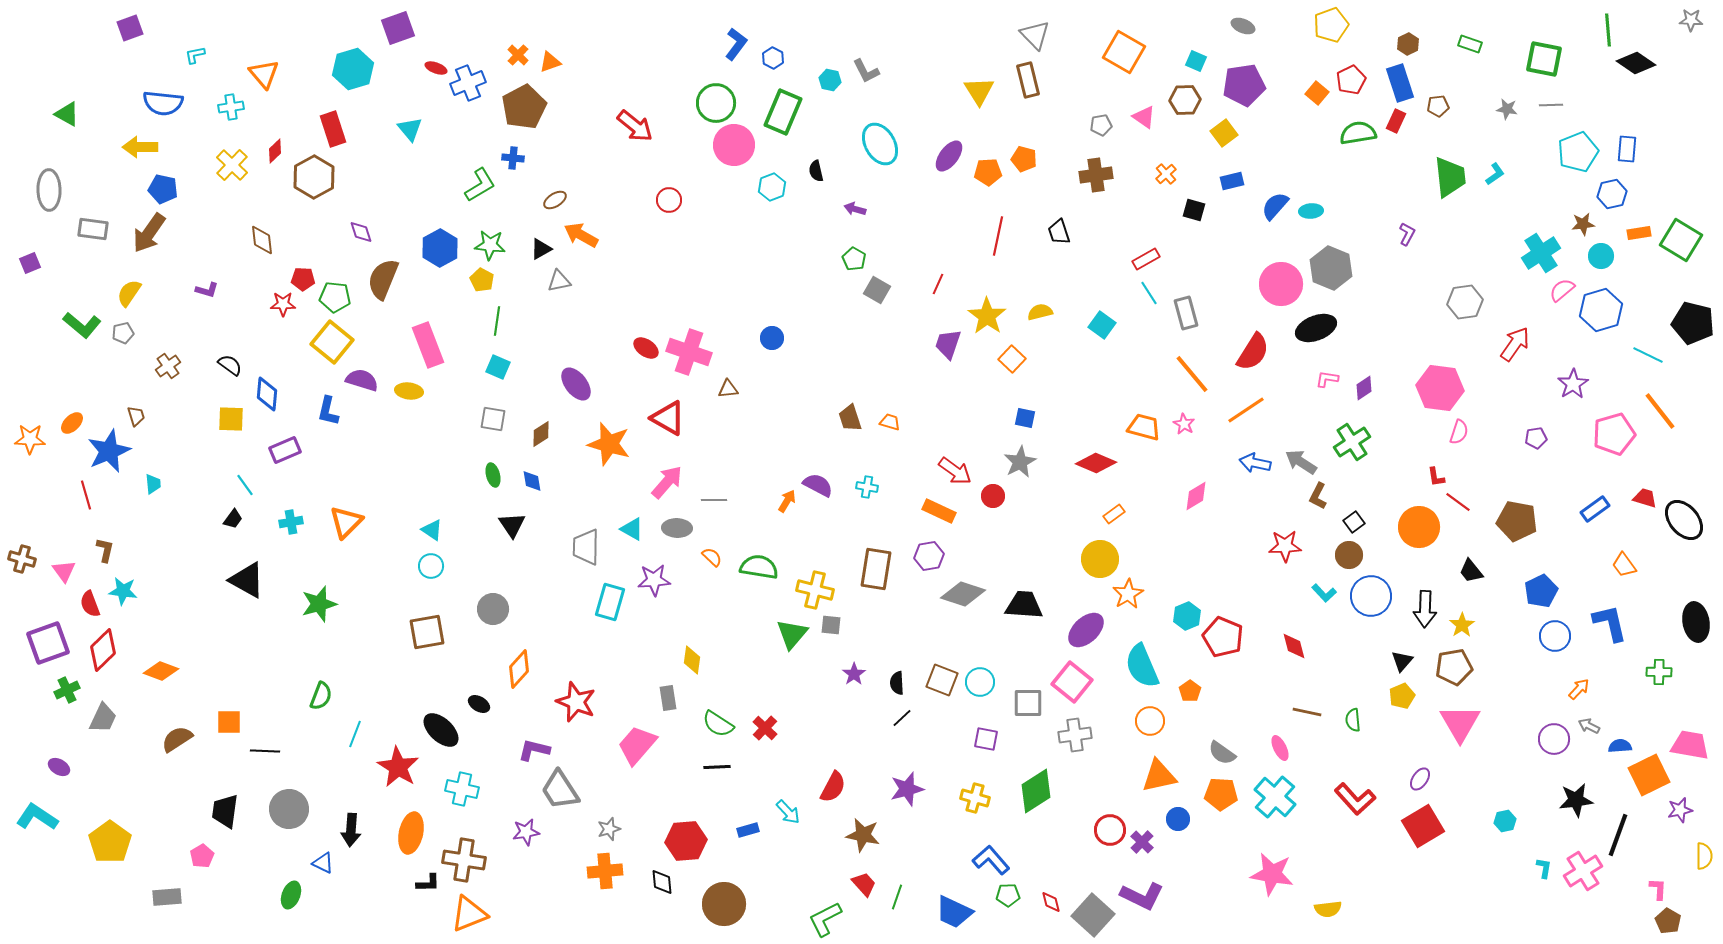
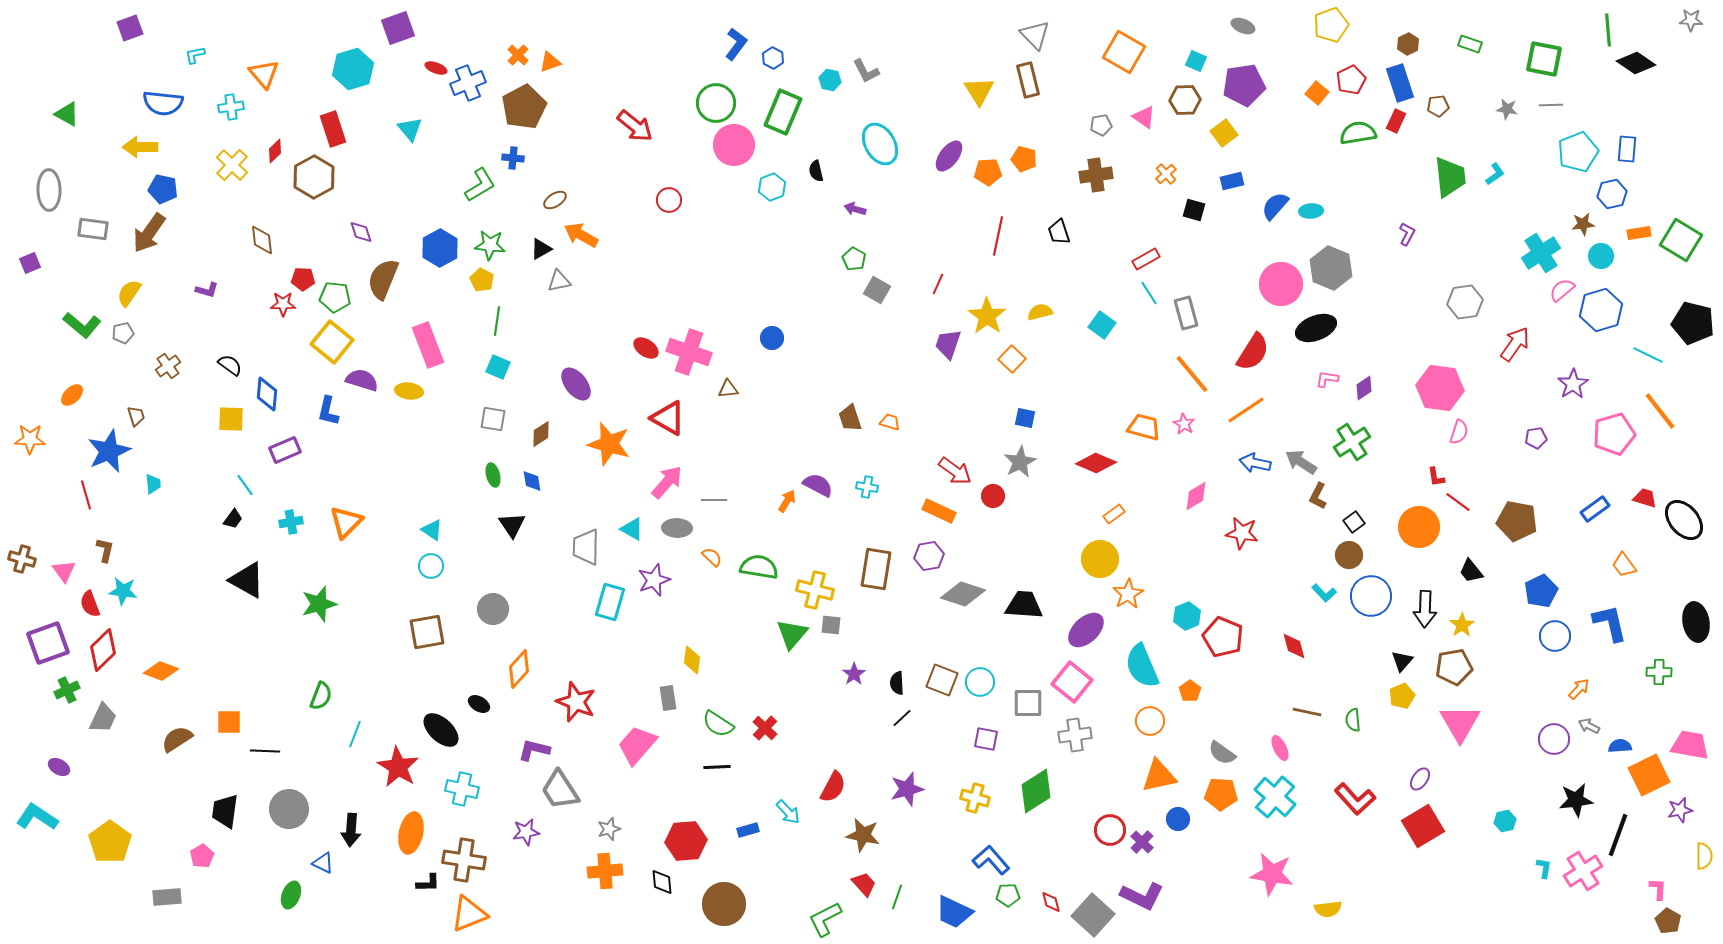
orange ellipse at (72, 423): moved 28 px up
red star at (1285, 546): moved 43 px left, 13 px up; rotated 12 degrees clockwise
purple star at (654, 580): rotated 16 degrees counterclockwise
